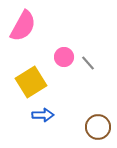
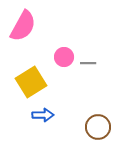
gray line: rotated 49 degrees counterclockwise
